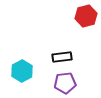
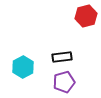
cyan hexagon: moved 1 px right, 4 px up
purple pentagon: moved 1 px left, 1 px up; rotated 10 degrees counterclockwise
